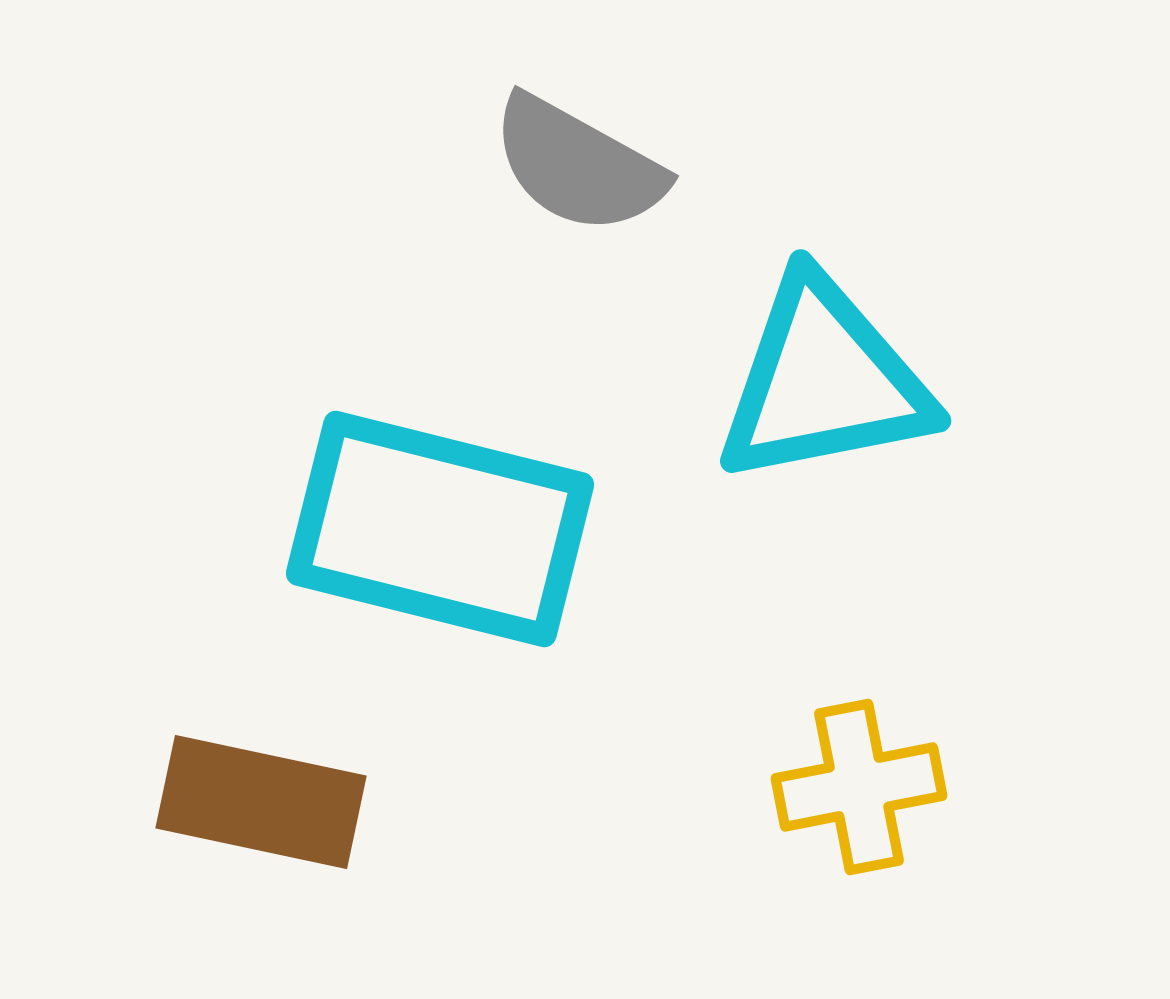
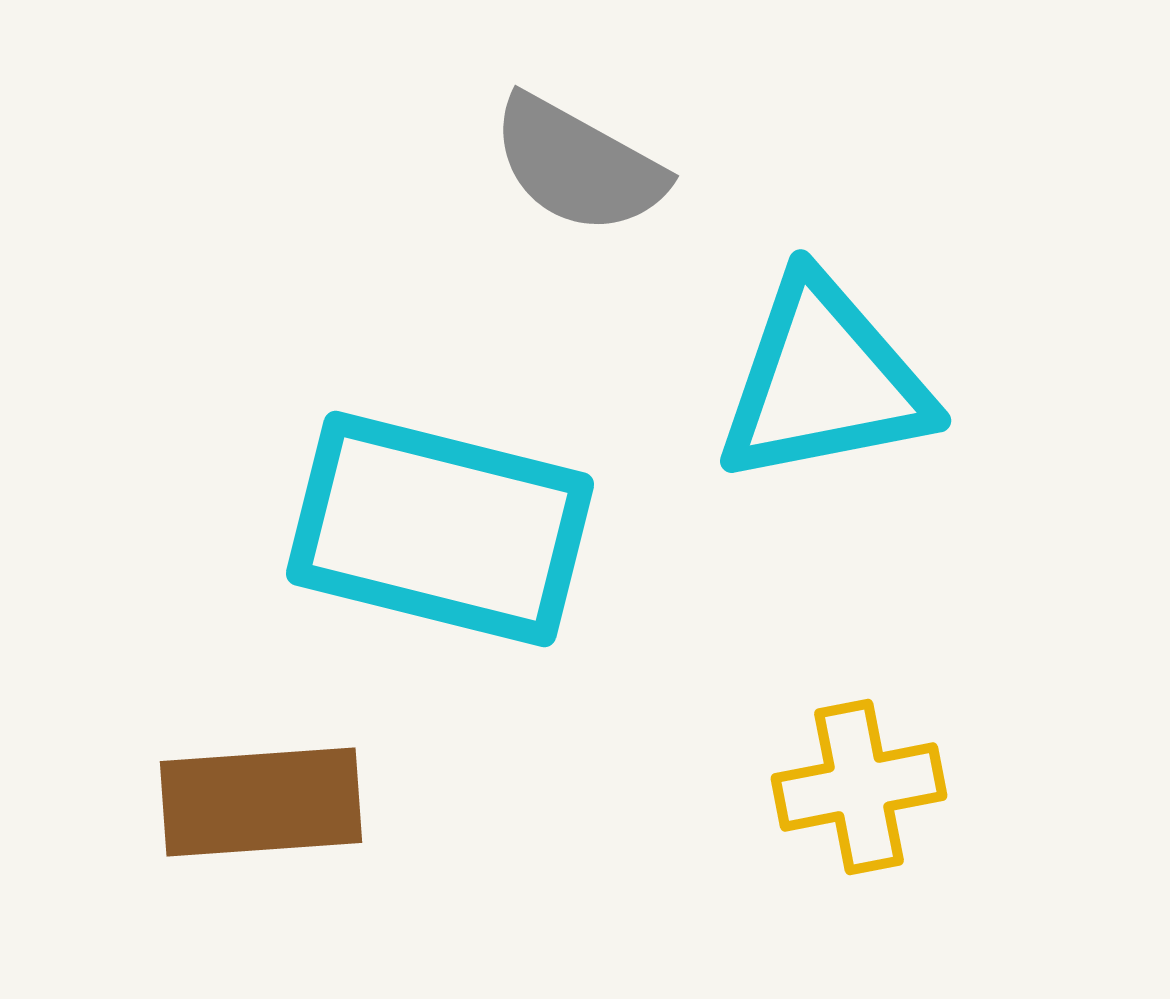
brown rectangle: rotated 16 degrees counterclockwise
